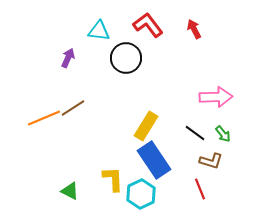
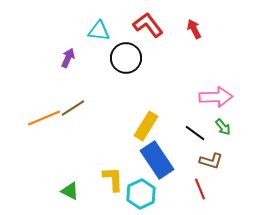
green arrow: moved 7 px up
blue rectangle: moved 3 px right
